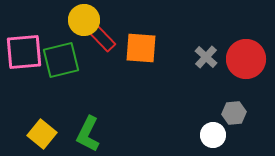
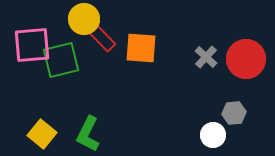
yellow circle: moved 1 px up
pink square: moved 8 px right, 7 px up
